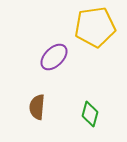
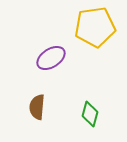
purple ellipse: moved 3 px left, 1 px down; rotated 12 degrees clockwise
